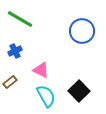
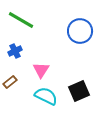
green line: moved 1 px right, 1 px down
blue circle: moved 2 px left
pink triangle: rotated 36 degrees clockwise
black square: rotated 20 degrees clockwise
cyan semicircle: rotated 35 degrees counterclockwise
